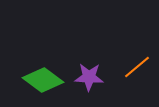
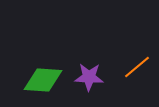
green diamond: rotated 33 degrees counterclockwise
